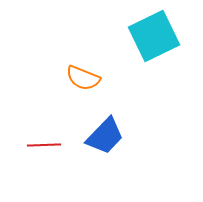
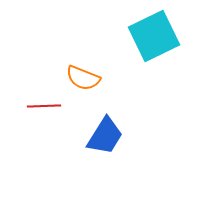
blue trapezoid: rotated 12 degrees counterclockwise
red line: moved 39 px up
